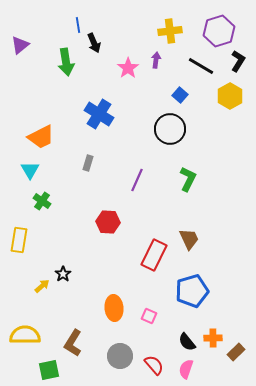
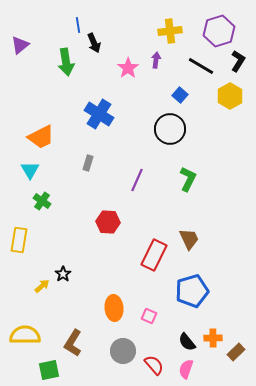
gray circle: moved 3 px right, 5 px up
